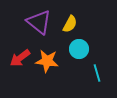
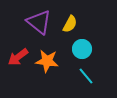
cyan circle: moved 3 px right
red arrow: moved 2 px left, 1 px up
cyan line: moved 11 px left, 3 px down; rotated 24 degrees counterclockwise
